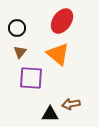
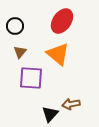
black circle: moved 2 px left, 2 px up
black triangle: rotated 48 degrees counterclockwise
